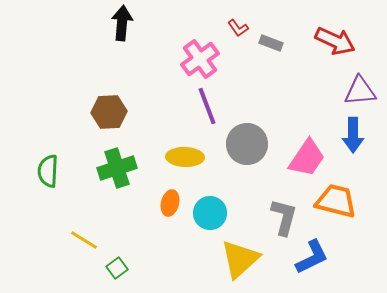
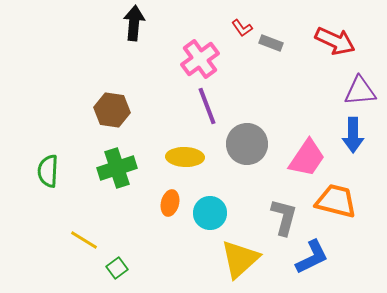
black arrow: moved 12 px right
red L-shape: moved 4 px right
brown hexagon: moved 3 px right, 2 px up; rotated 12 degrees clockwise
